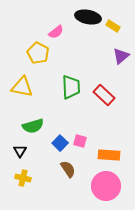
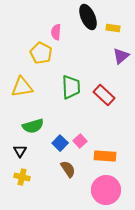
black ellipse: rotated 55 degrees clockwise
yellow rectangle: moved 2 px down; rotated 24 degrees counterclockwise
pink semicircle: rotated 133 degrees clockwise
yellow pentagon: moved 3 px right
yellow triangle: rotated 20 degrees counterclockwise
pink square: rotated 32 degrees clockwise
orange rectangle: moved 4 px left, 1 px down
yellow cross: moved 1 px left, 1 px up
pink circle: moved 4 px down
